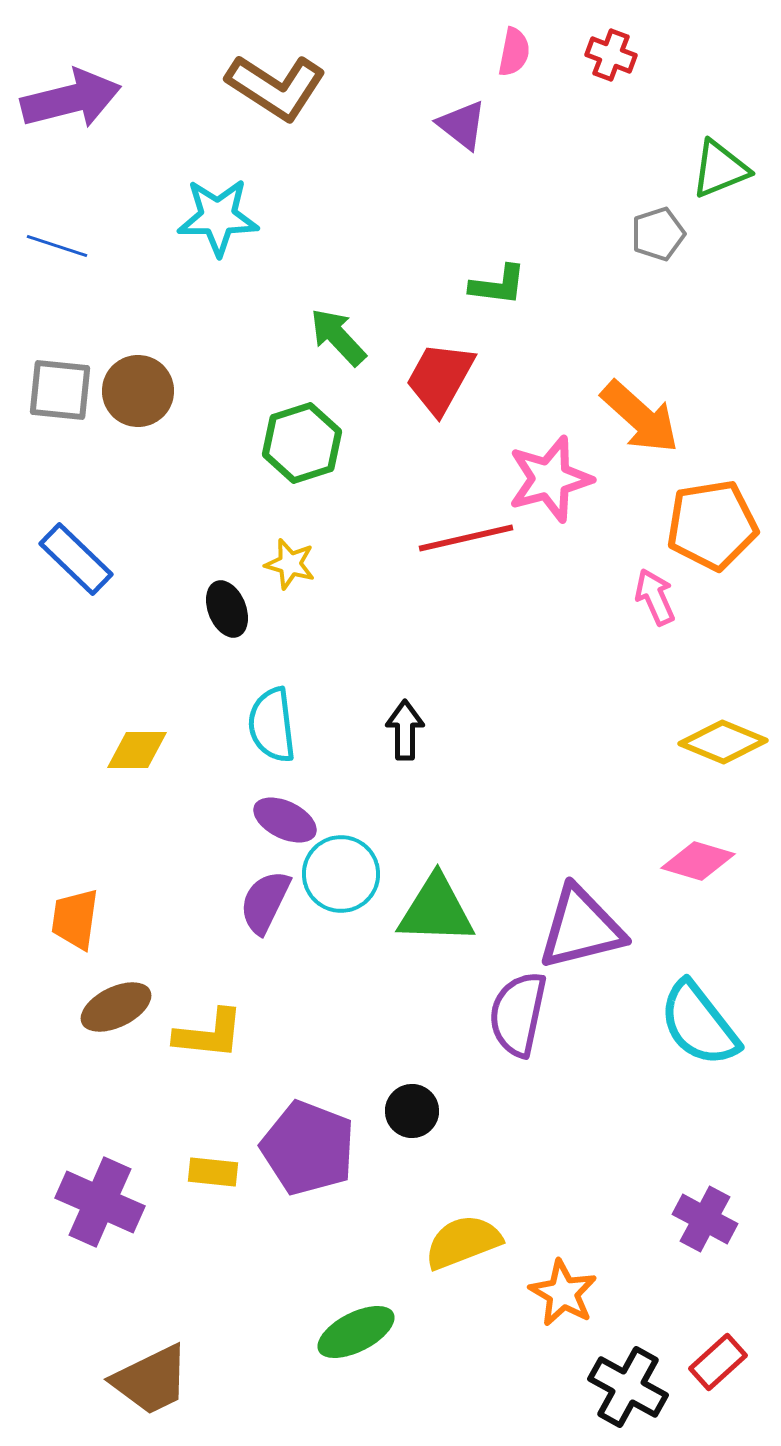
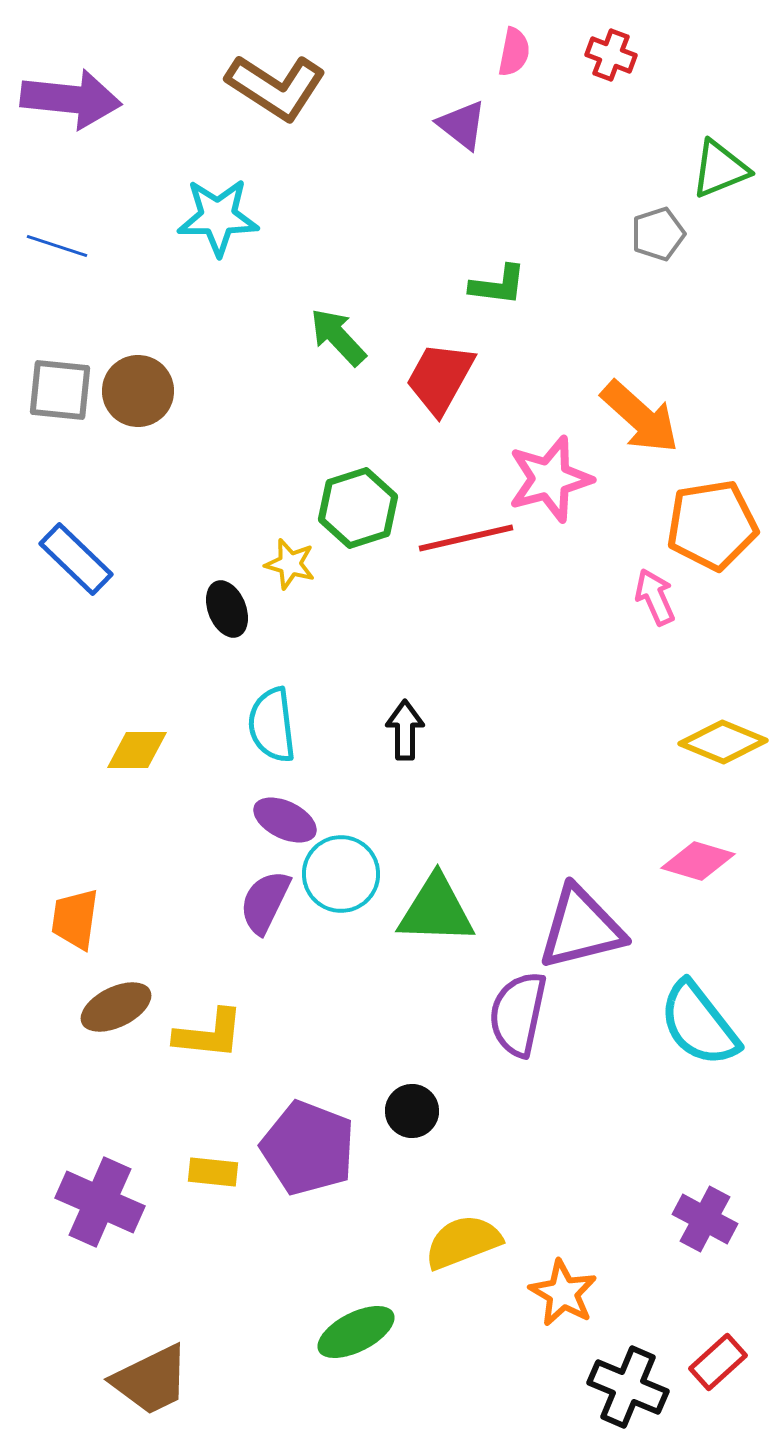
purple arrow at (71, 99): rotated 20 degrees clockwise
green hexagon at (302, 443): moved 56 px right, 65 px down
black cross at (628, 1387): rotated 6 degrees counterclockwise
